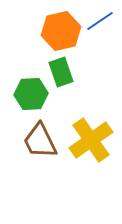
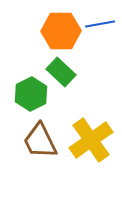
blue line: moved 3 px down; rotated 24 degrees clockwise
orange hexagon: rotated 12 degrees clockwise
green rectangle: rotated 28 degrees counterclockwise
green hexagon: rotated 24 degrees counterclockwise
